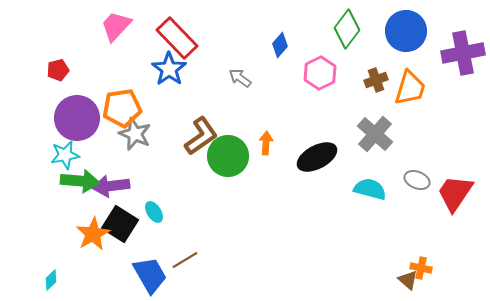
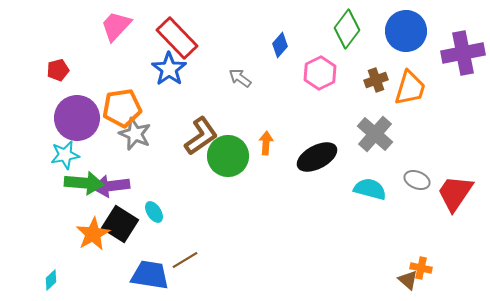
green arrow: moved 4 px right, 2 px down
blue trapezoid: rotated 51 degrees counterclockwise
